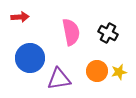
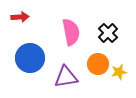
black cross: rotated 18 degrees clockwise
orange circle: moved 1 px right, 7 px up
purple triangle: moved 7 px right, 2 px up
